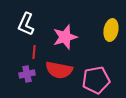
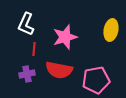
red line: moved 3 px up
